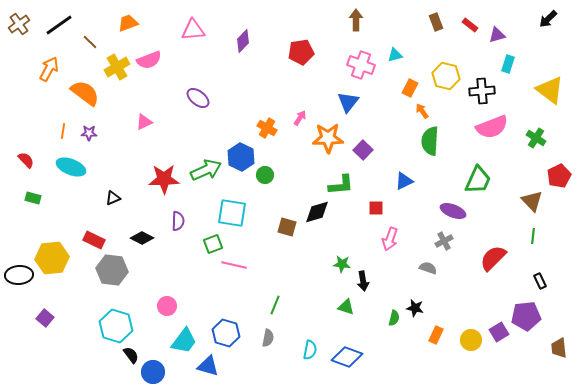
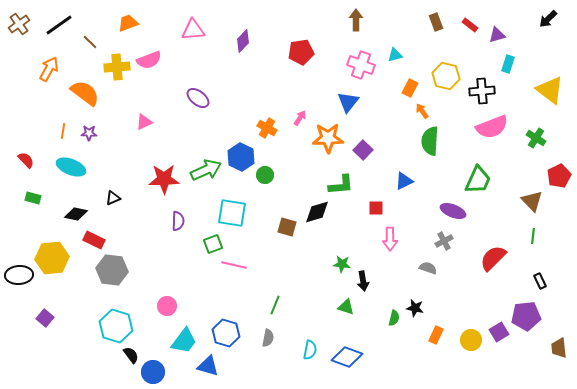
yellow cross at (117, 67): rotated 25 degrees clockwise
black diamond at (142, 238): moved 66 px left, 24 px up; rotated 15 degrees counterclockwise
pink arrow at (390, 239): rotated 20 degrees counterclockwise
